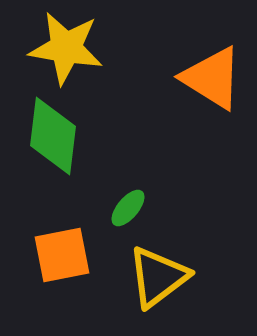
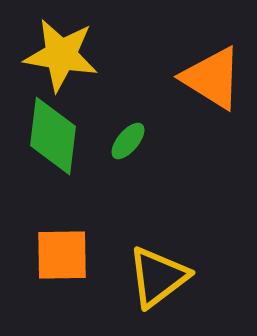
yellow star: moved 5 px left, 7 px down
green ellipse: moved 67 px up
orange square: rotated 10 degrees clockwise
